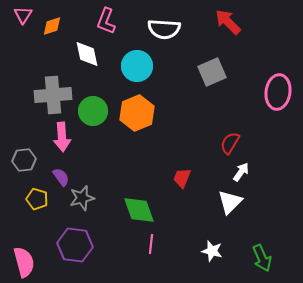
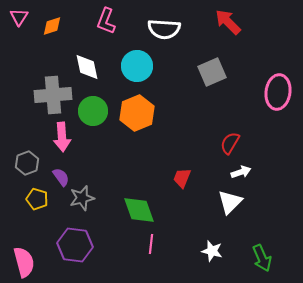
pink triangle: moved 4 px left, 2 px down
white diamond: moved 13 px down
gray hexagon: moved 3 px right, 3 px down; rotated 15 degrees counterclockwise
white arrow: rotated 36 degrees clockwise
